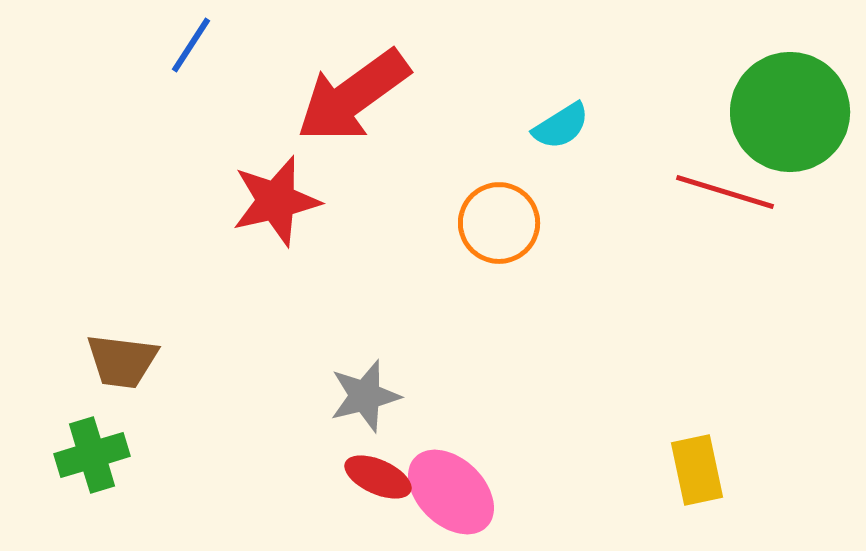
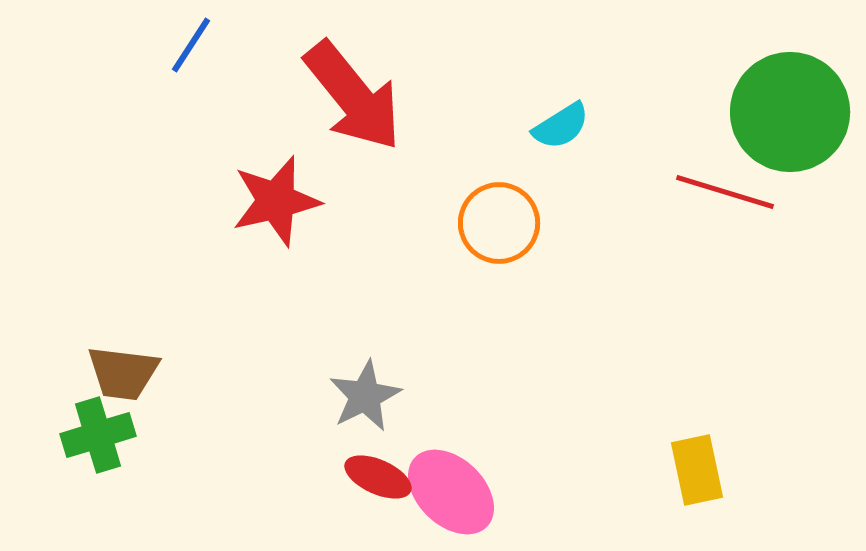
red arrow: rotated 93 degrees counterclockwise
brown trapezoid: moved 1 px right, 12 px down
gray star: rotated 12 degrees counterclockwise
green cross: moved 6 px right, 20 px up
